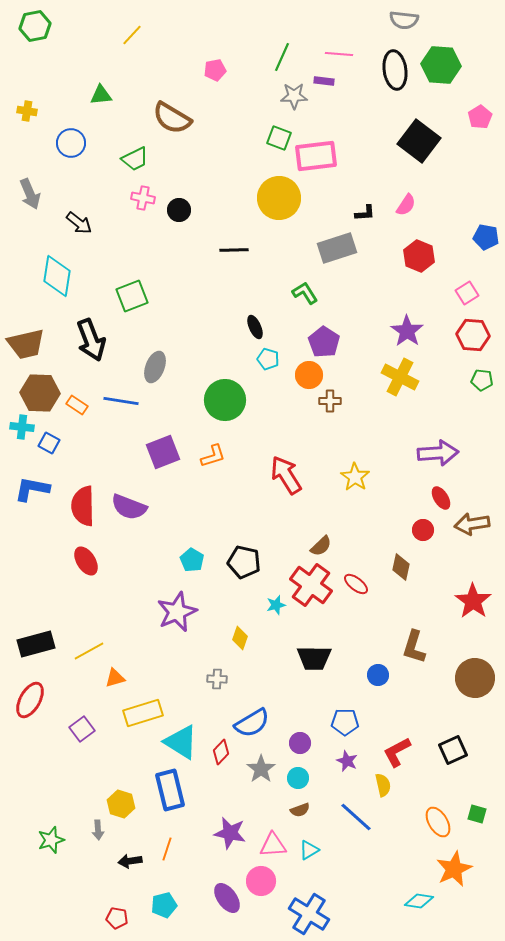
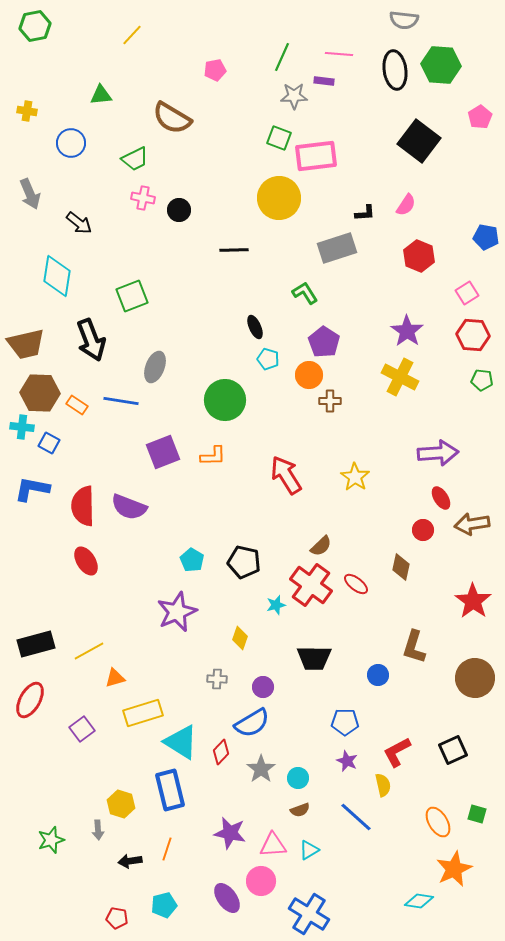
orange L-shape at (213, 456): rotated 16 degrees clockwise
purple circle at (300, 743): moved 37 px left, 56 px up
